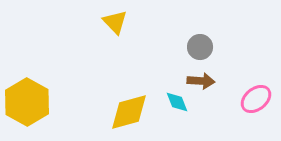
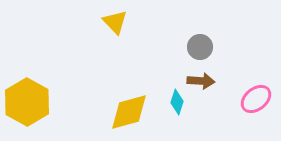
cyan diamond: rotated 40 degrees clockwise
